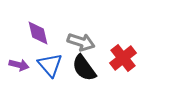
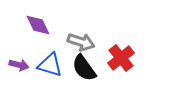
purple diamond: moved 8 px up; rotated 12 degrees counterclockwise
red cross: moved 2 px left
blue triangle: rotated 32 degrees counterclockwise
